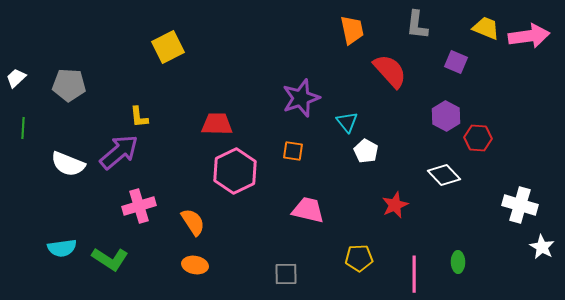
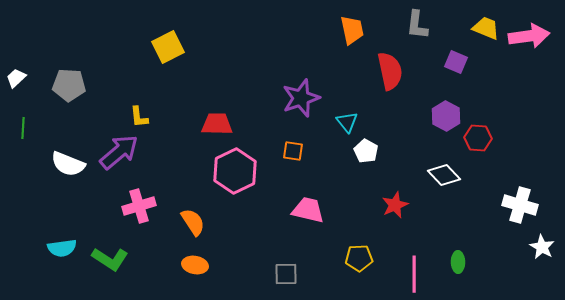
red semicircle: rotated 30 degrees clockwise
